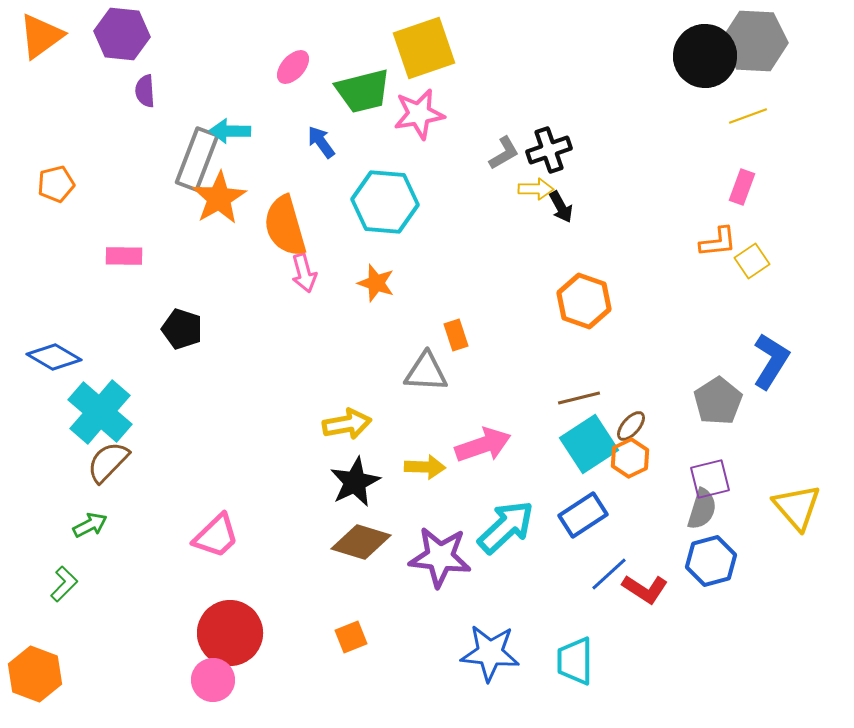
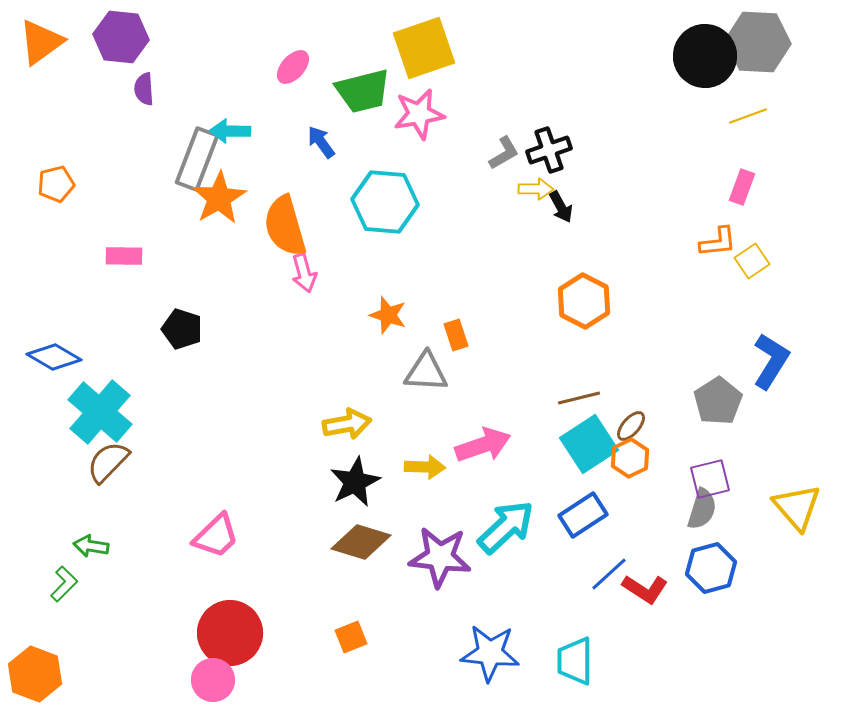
purple hexagon at (122, 34): moved 1 px left, 3 px down
orange triangle at (41, 36): moved 6 px down
gray hexagon at (755, 41): moved 3 px right, 1 px down
purple semicircle at (145, 91): moved 1 px left, 2 px up
orange star at (376, 283): moved 12 px right, 32 px down
orange hexagon at (584, 301): rotated 8 degrees clockwise
green arrow at (90, 525): moved 1 px right, 21 px down; rotated 144 degrees counterclockwise
blue hexagon at (711, 561): moved 7 px down
